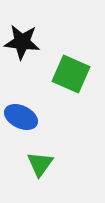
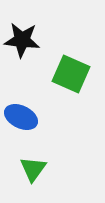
black star: moved 2 px up
green triangle: moved 7 px left, 5 px down
